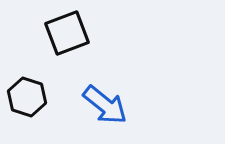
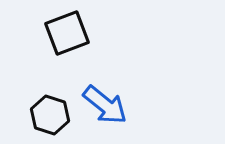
black hexagon: moved 23 px right, 18 px down
